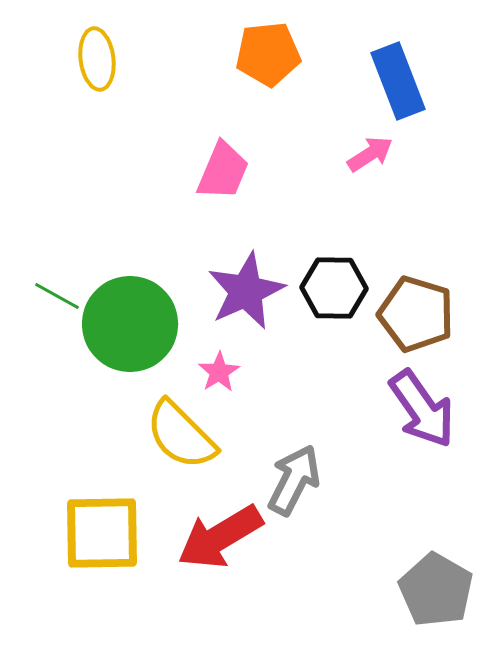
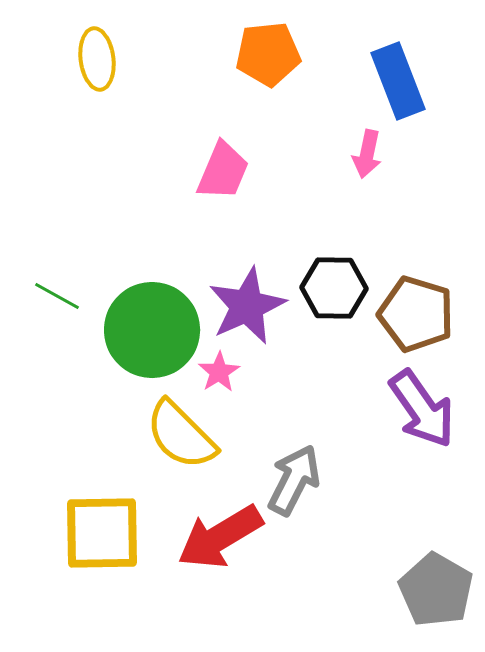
pink arrow: moved 3 px left; rotated 135 degrees clockwise
purple star: moved 1 px right, 15 px down
green circle: moved 22 px right, 6 px down
